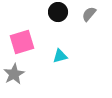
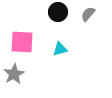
gray semicircle: moved 1 px left
pink square: rotated 20 degrees clockwise
cyan triangle: moved 7 px up
